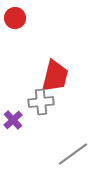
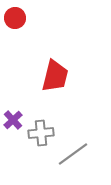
gray cross: moved 31 px down
